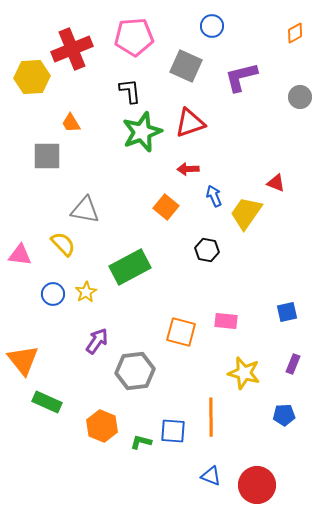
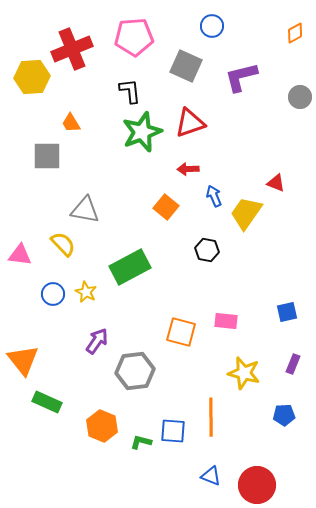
yellow star at (86, 292): rotated 15 degrees counterclockwise
